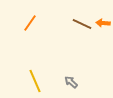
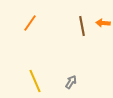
brown line: moved 2 px down; rotated 54 degrees clockwise
gray arrow: rotated 80 degrees clockwise
